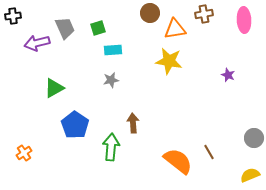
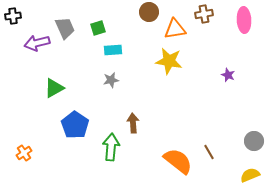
brown circle: moved 1 px left, 1 px up
gray circle: moved 3 px down
